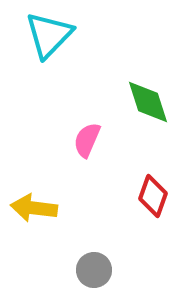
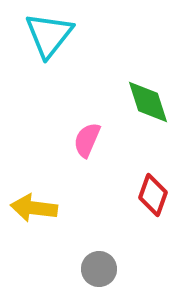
cyan triangle: rotated 6 degrees counterclockwise
red diamond: moved 1 px up
gray circle: moved 5 px right, 1 px up
